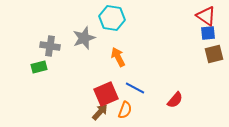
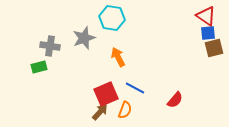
brown square: moved 6 px up
